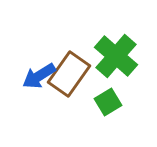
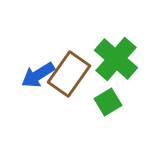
green cross: moved 3 px down
blue arrow: moved 1 px left, 1 px up
